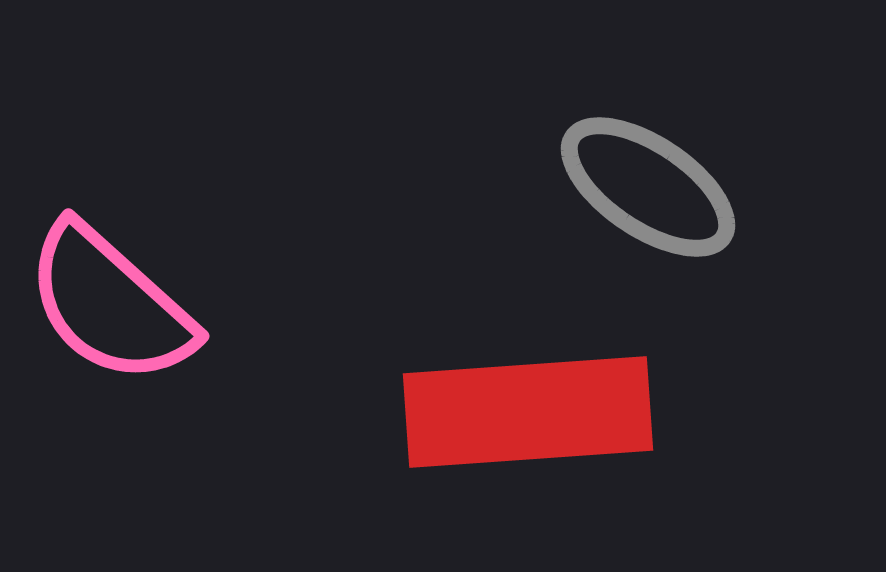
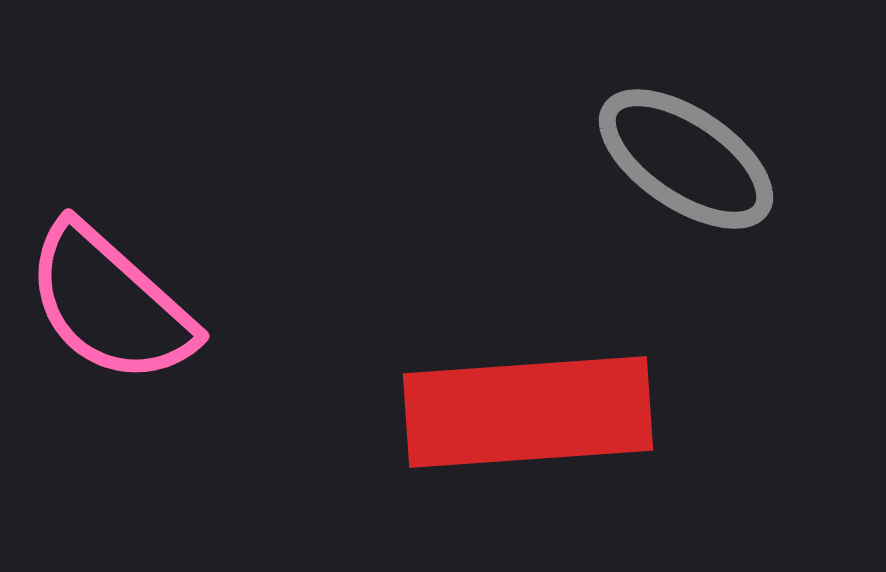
gray ellipse: moved 38 px right, 28 px up
